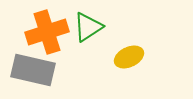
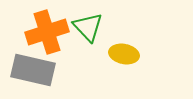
green triangle: rotated 40 degrees counterclockwise
yellow ellipse: moved 5 px left, 3 px up; rotated 36 degrees clockwise
